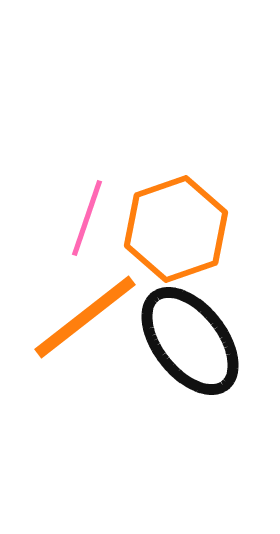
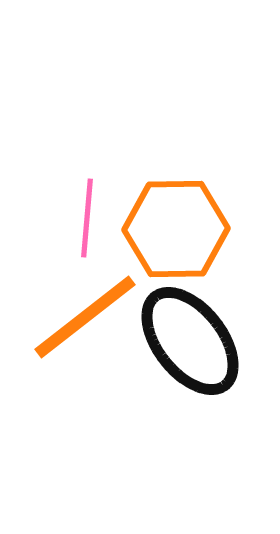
pink line: rotated 14 degrees counterclockwise
orange hexagon: rotated 18 degrees clockwise
